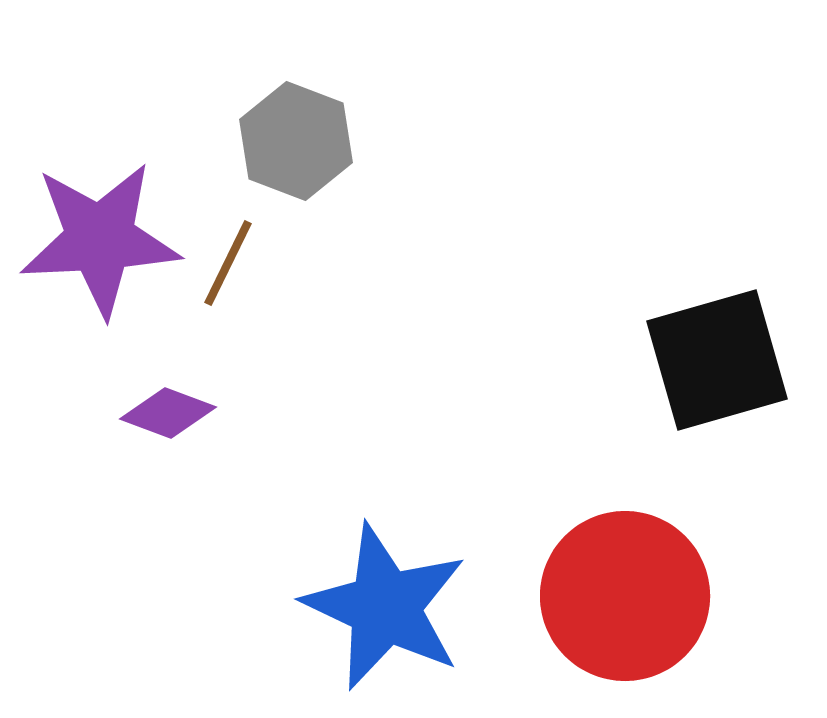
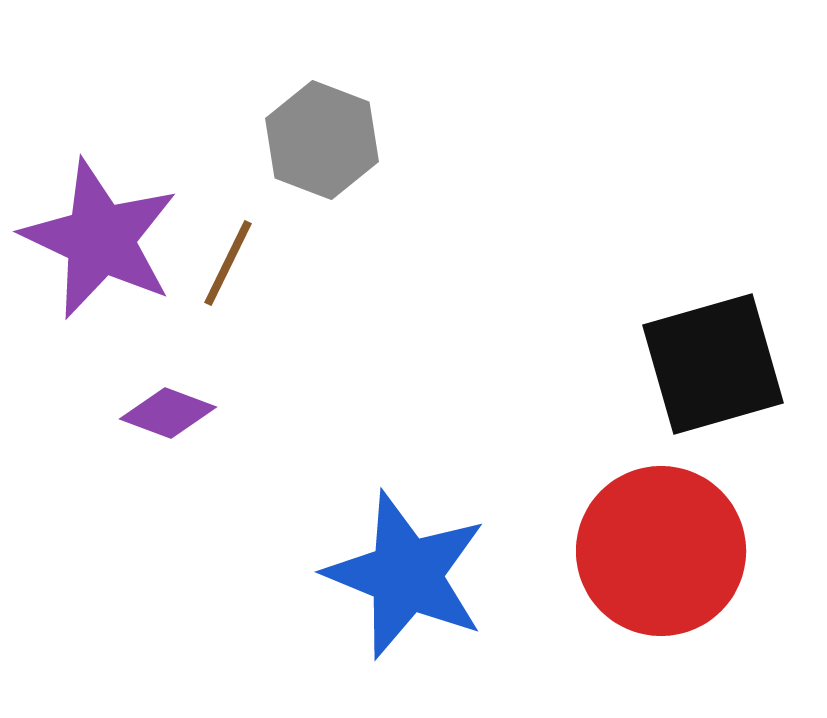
gray hexagon: moved 26 px right, 1 px up
purple star: rotated 28 degrees clockwise
black square: moved 4 px left, 4 px down
red circle: moved 36 px right, 45 px up
blue star: moved 21 px right, 32 px up; rotated 3 degrees counterclockwise
